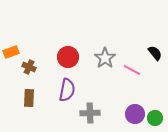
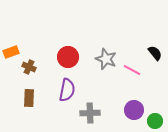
gray star: moved 1 px right, 1 px down; rotated 15 degrees counterclockwise
purple circle: moved 1 px left, 4 px up
green circle: moved 3 px down
